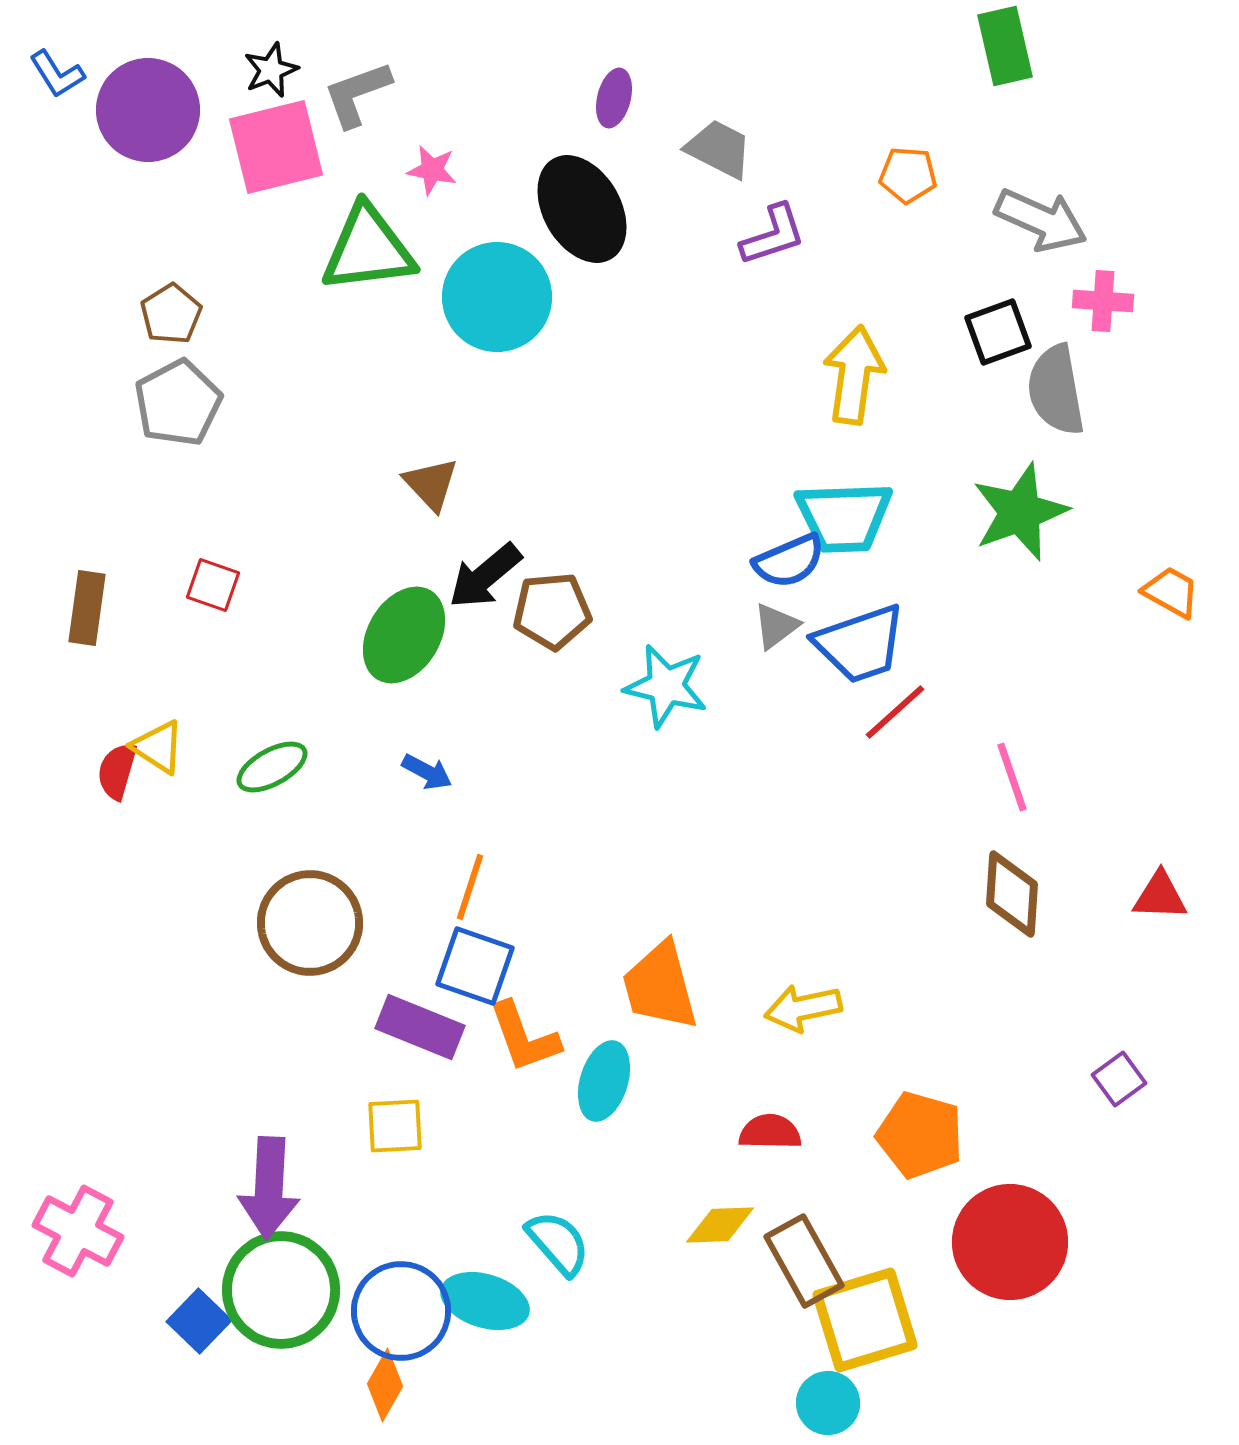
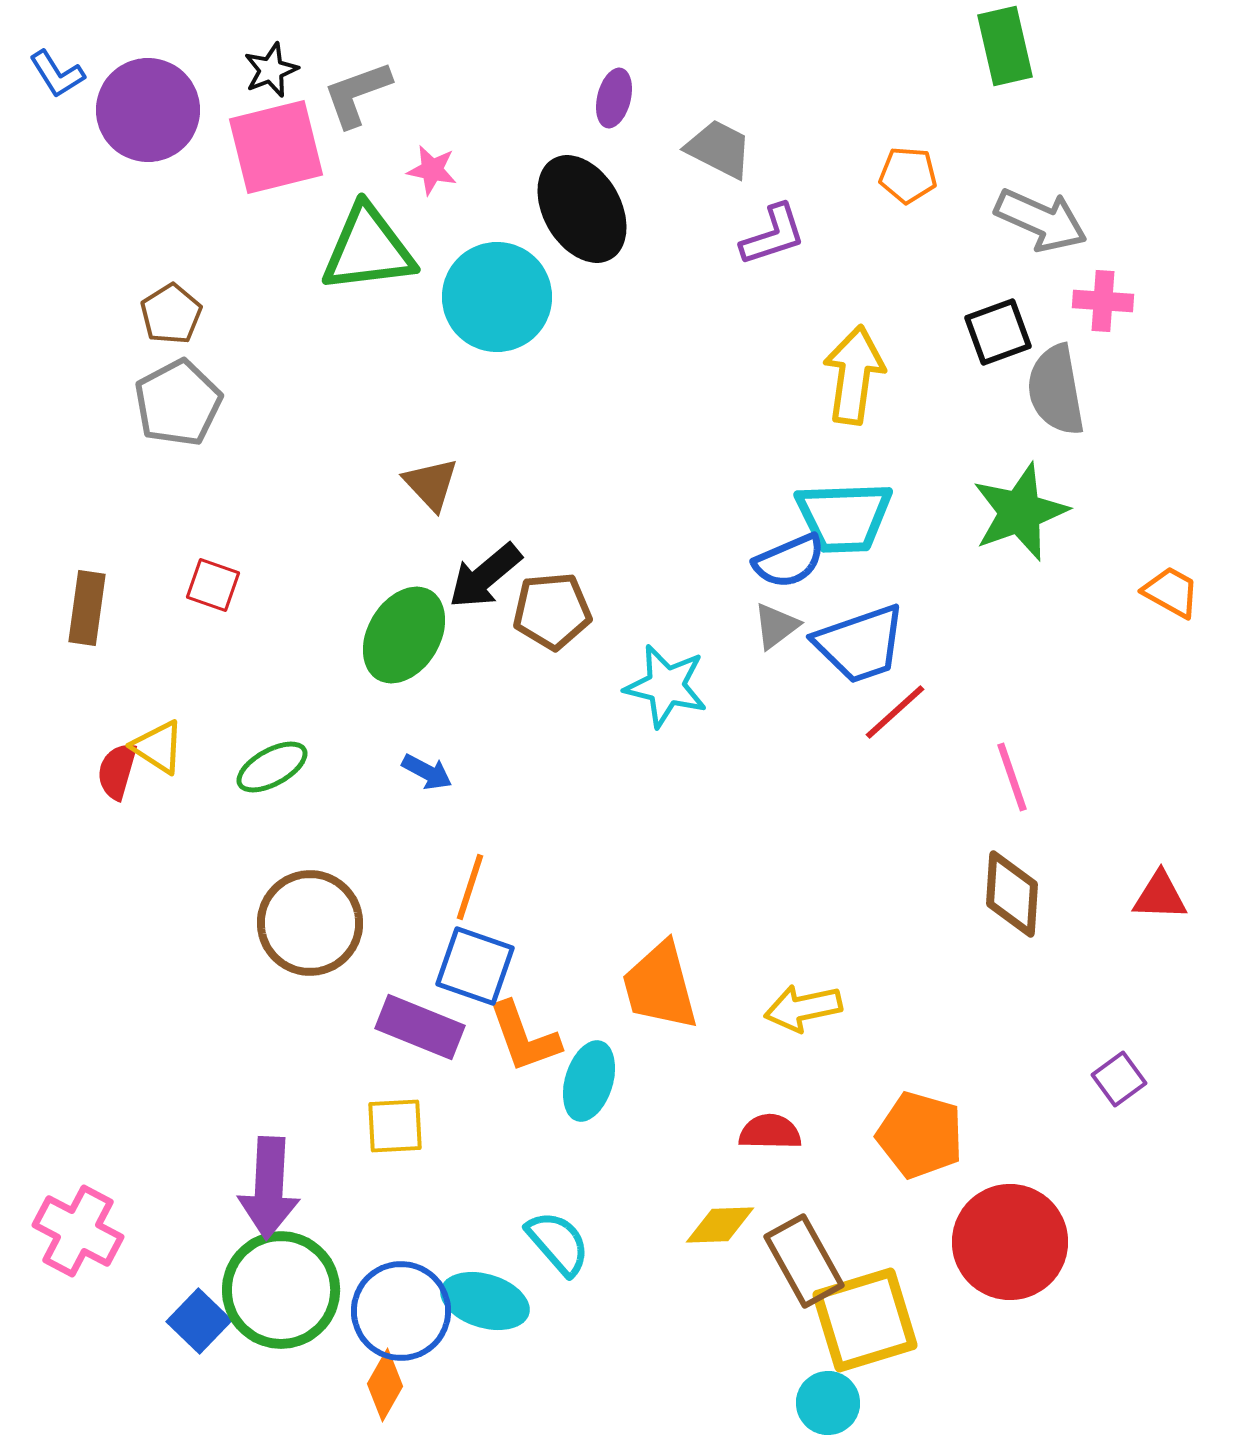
cyan ellipse at (604, 1081): moved 15 px left
